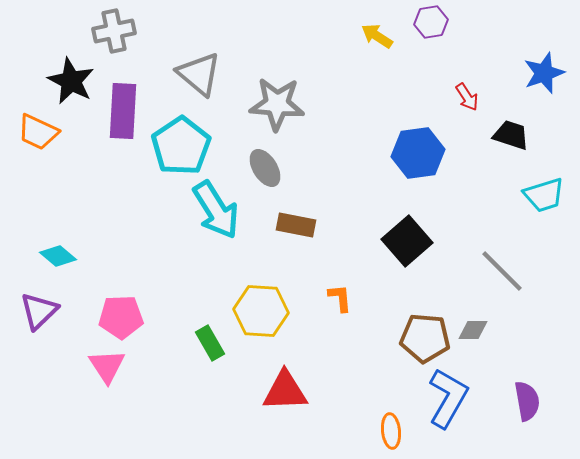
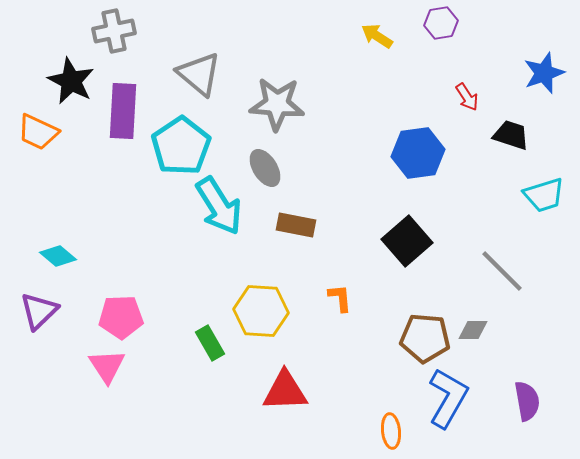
purple hexagon: moved 10 px right, 1 px down
cyan arrow: moved 3 px right, 4 px up
